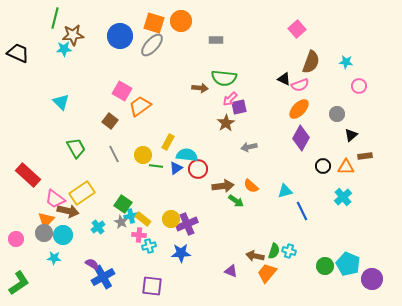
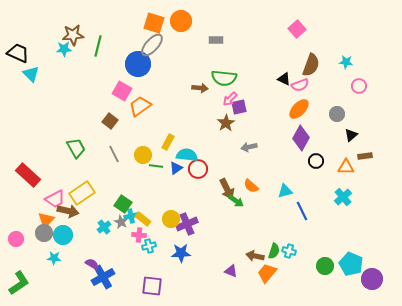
green line at (55, 18): moved 43 px right, 28 px down
blue circle at (120, 36): moved 18 px right, 28 px down
brown semicircle at (311, 62): moved 3 px down
cyan triangle at (61, 102): moved 30 px left, 28 px up
black circle at (323, 166): moved 7 px left, 5 px up
brown arrow at (223, 186): moved 4 px right, 3 px down; rotated 70 degrees clockwise
pink trapezoid at (55, 199): rotated 65 degrees counterclockwise
cyan cross at (98, 227): moved 6 px right
cyan pentagon at (348, 264): moved 3 px right
